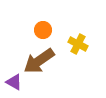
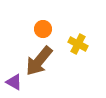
orange circle: moved 1 px up
brown arrow: rotated 16 degrees counterclockwise
